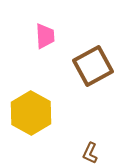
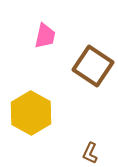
pink trapezoid: rotated 16 degrees clockwise
brown square: rotated 27 degrees counterclockwise
